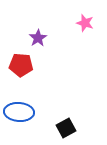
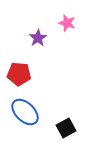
pink star: moved 18 px left
red pentagon: moved 2 px left, 9 px down
blue ellipse: moved 6 px right; rotated 40 degrees clockwise
